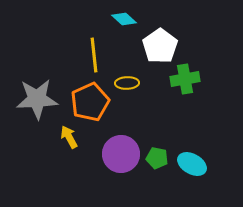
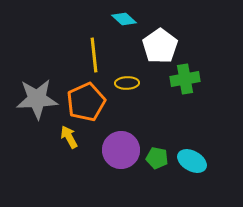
orange pentagon: moved 4 px left
purple circle: moved 4 px up
cyan ellipse: moved 3 px up
